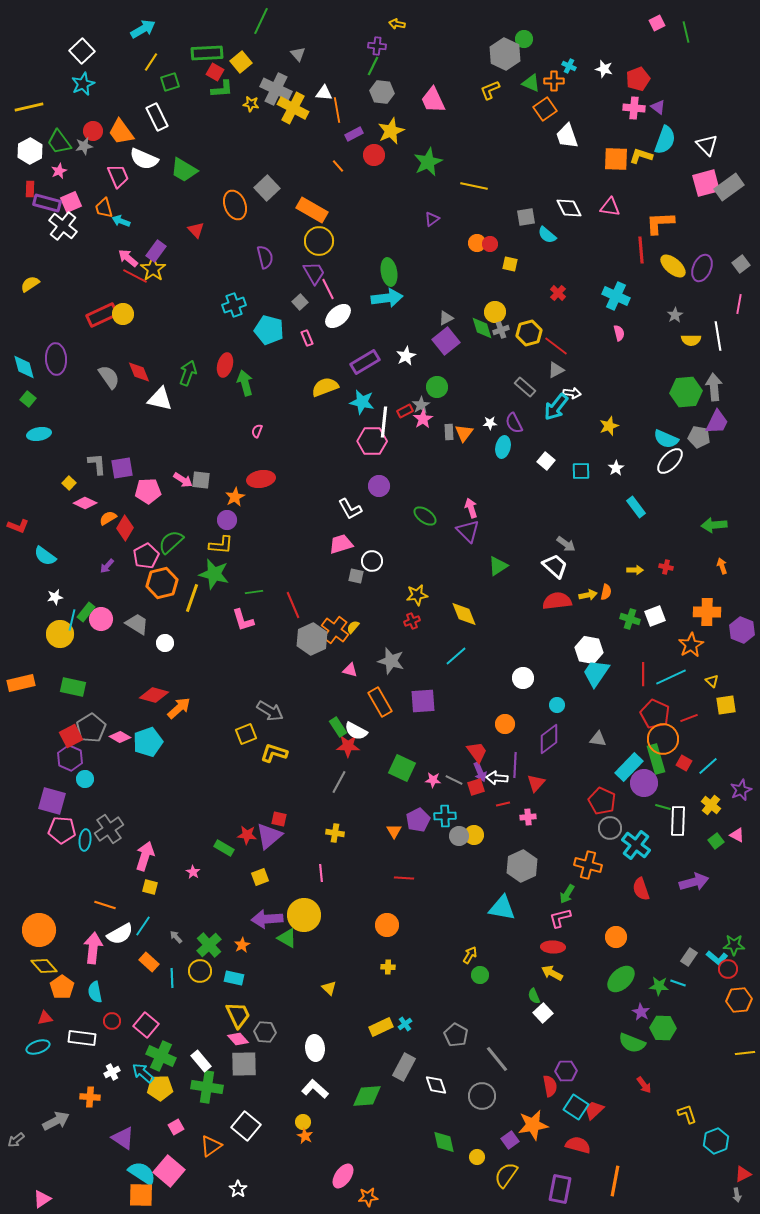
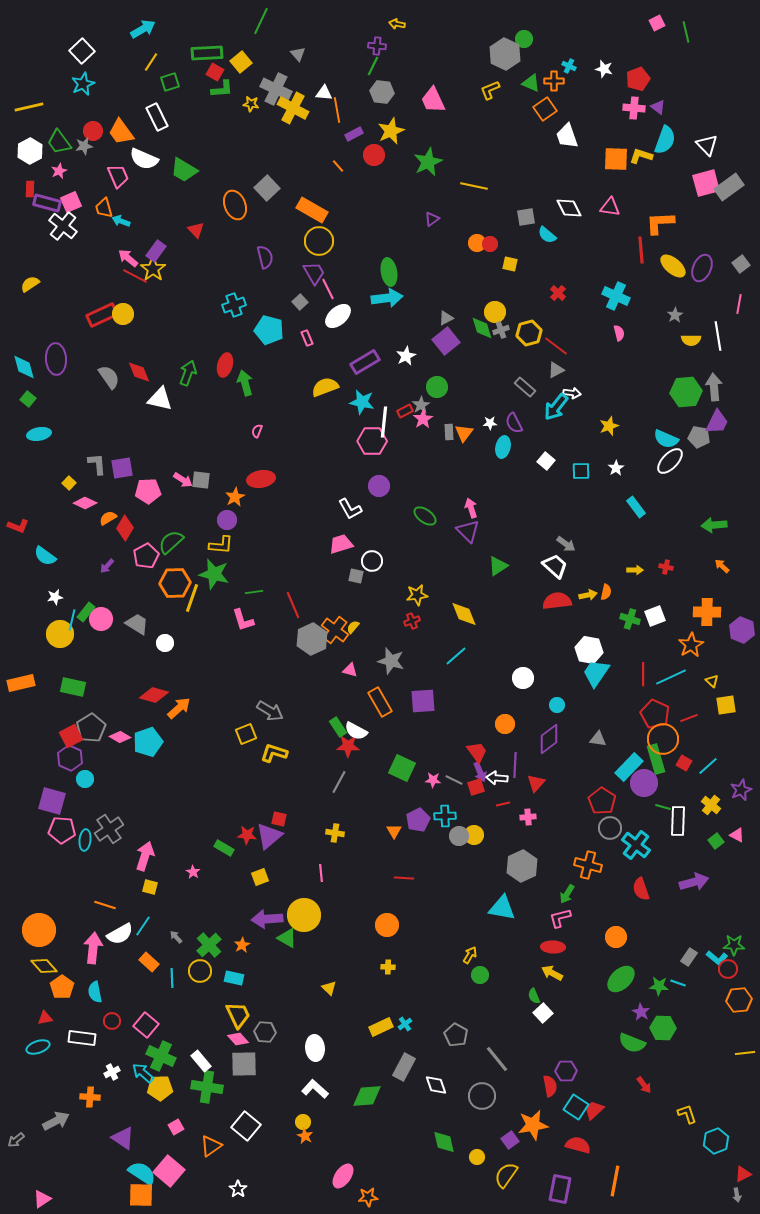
orange arrow at (722, 566): rotated 28 degrees counterclockwise
orange hexagon at (162, 583): moved 13 px right; rotated 12 degrees clockwise
red pentagon at (602, 801): rotated 8 degrees clockwise
